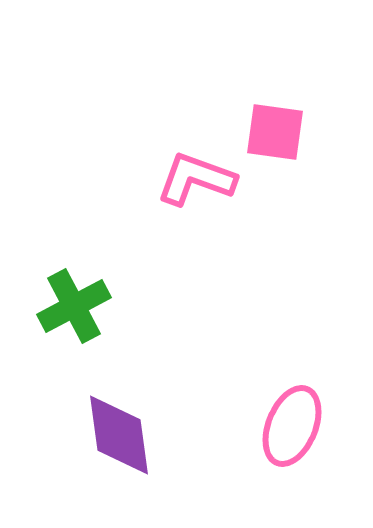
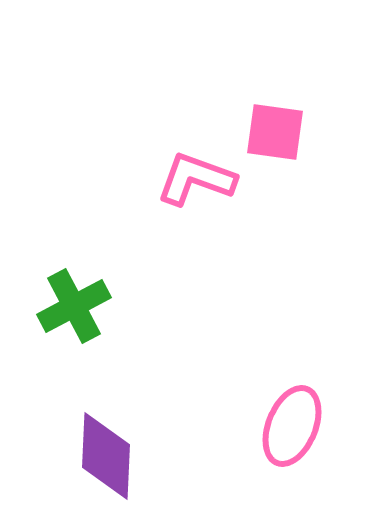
purple diamond: moved 13 px left, 21 px down; rotated 10 degrees clockwise
